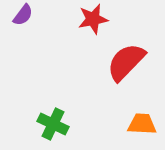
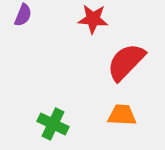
purple semicircle: rotated 15 degrees counterclockwise
red star: rotated 16 degrees clockwise
orange trapezoid: moved 20 px left, 9 px up
